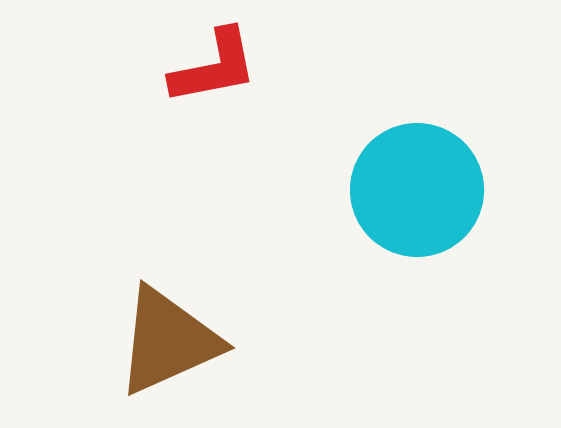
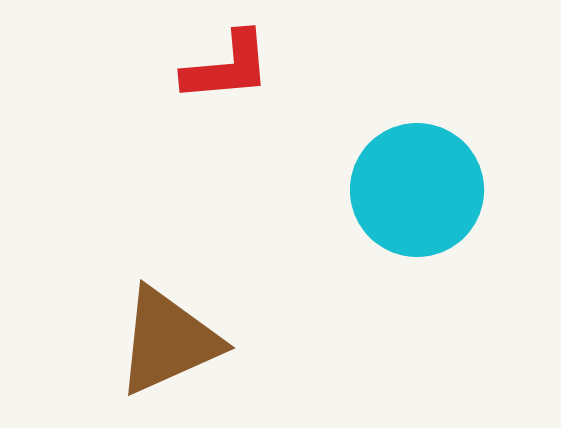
red L-shape: moved 13 px right; rotated 6 degrees clockwise
